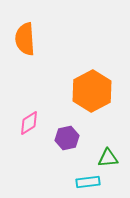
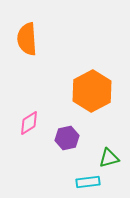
orange semicircle: moved 2 px right
green triangle: moved 1 px right; rotated 10 degrees counterclockwise
